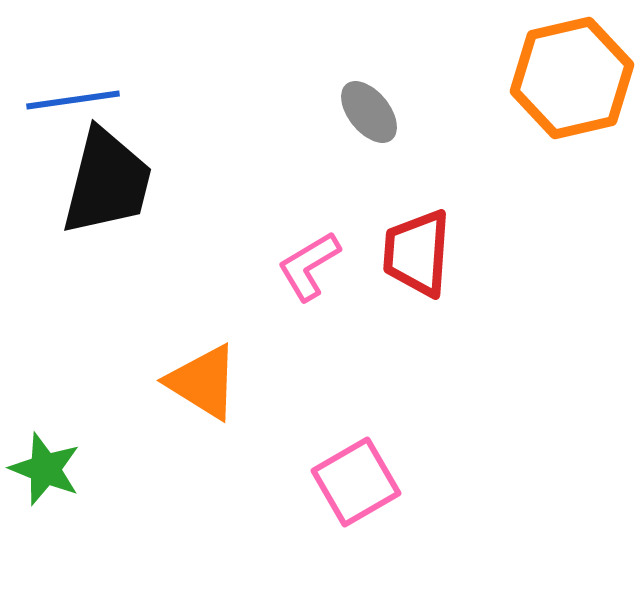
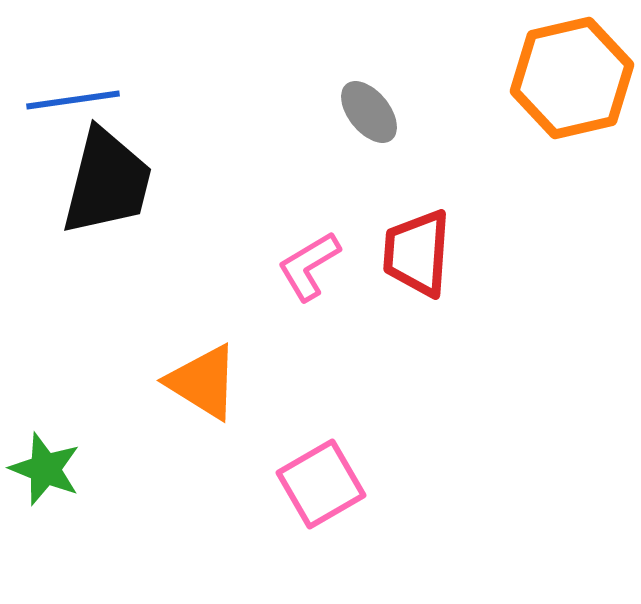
pink square: moved 35 px left, 2 px down
